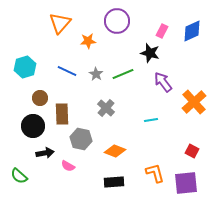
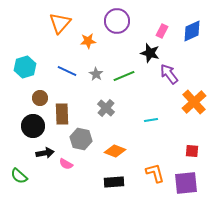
green line: moved 1 px right, 2 px down
purple arrow: moved 6 px right, 8 px up
red square: rotated 24 degrees counterclockwise
pink semicircle: moved 2 px left, 2 px up
